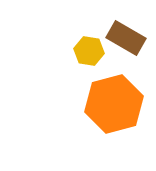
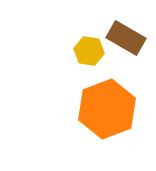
orange hexagon: moved 7 px left, 5 px down; rotated 6 degrees counterclockwise
